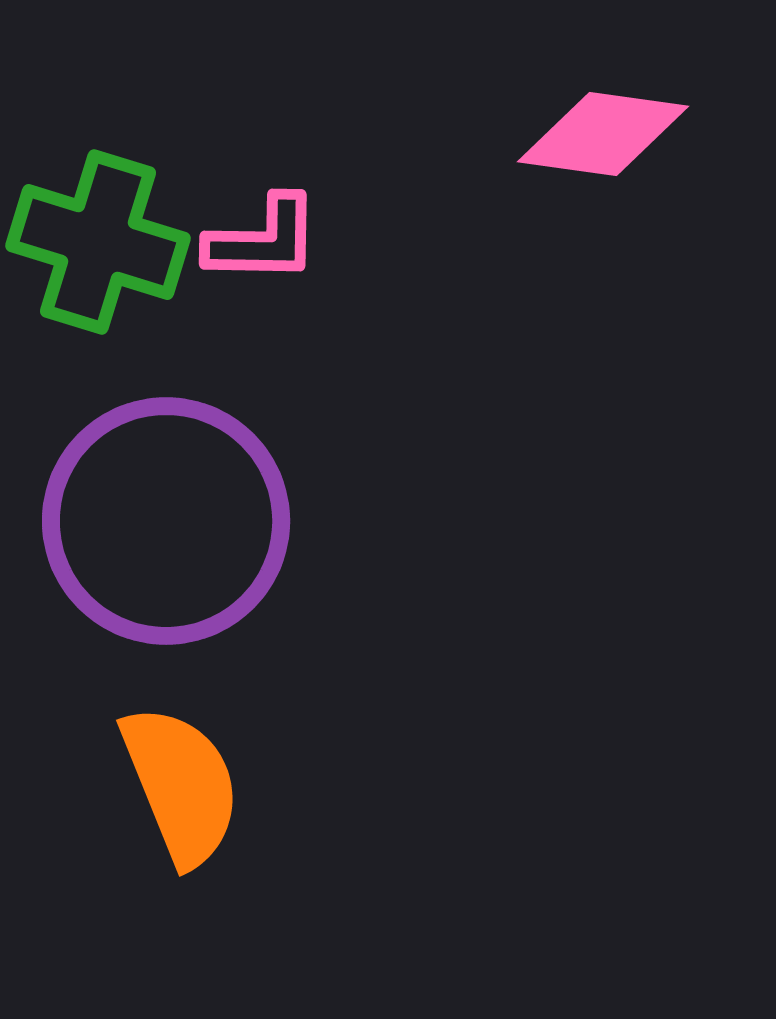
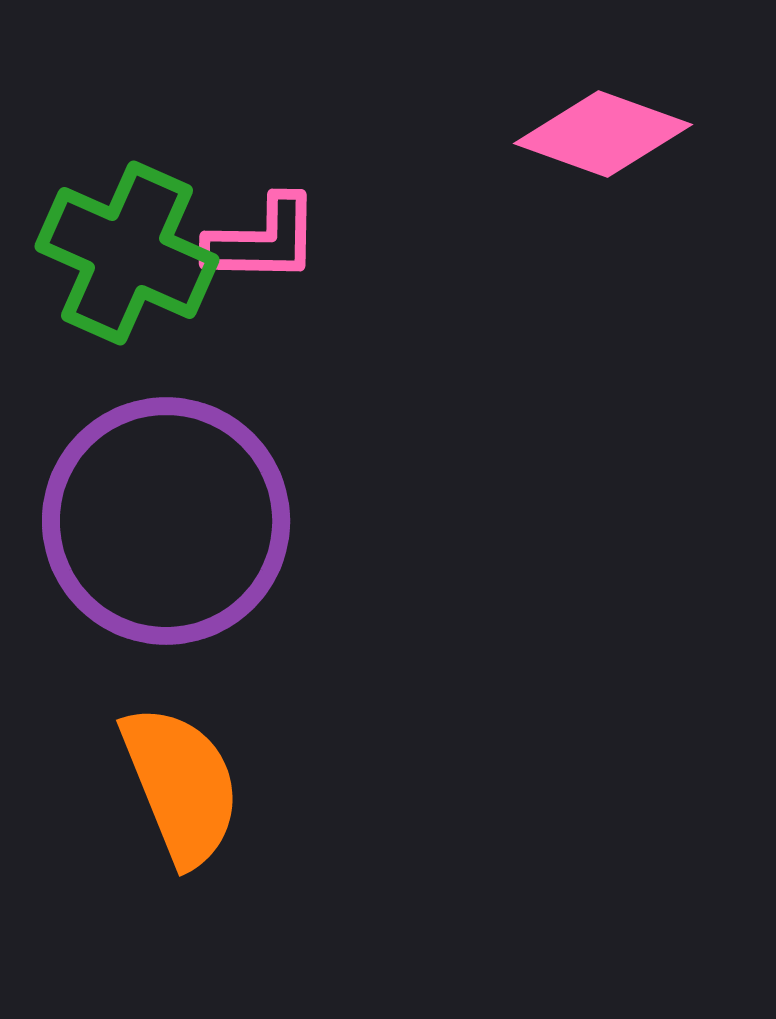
pink diamond: rotated 12 degrees clockwise
green cross: moved 29 px right, 11 px down; rotated 7 degrees clockwise
